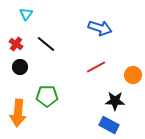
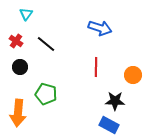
red cross: moved 3 px up
red line: rotated 60 degrees counterclockwise
green pentagon: moved 1 px left, 2 px up; rotated 15 degrees clockwise
